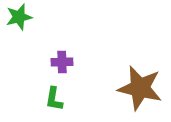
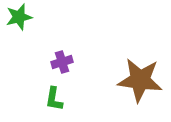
purple cross: rotated 15 degrees counterclockwise
brown star: moved 8 px up; rotated 6 degrees counterclockwise
